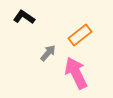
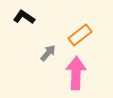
pink arrow: rotated 28 degrees clockwise
